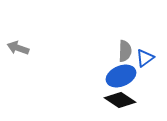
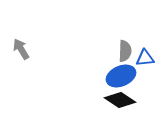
gray arrow: moved 3 px right, 1 px down; rotated 40 degrees clockwise
blue triangle: rotated 30 degrees clockwise
